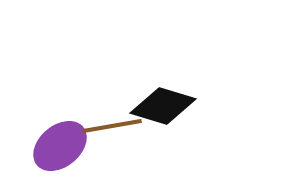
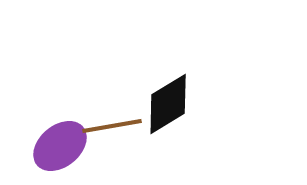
black diamond: moved 5 px right, 2 px up; rotated 48 degrees counterclockwise
